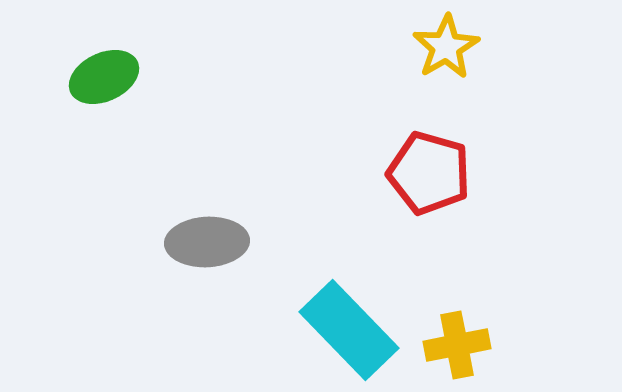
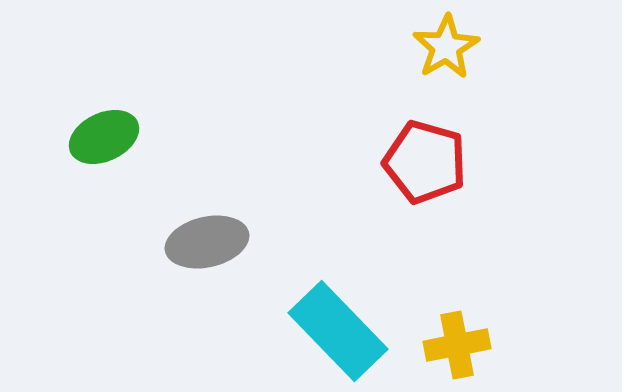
green ellipse: moved 60 px down
red pentagon: moved 4 px left, 11 px up
gray ellipse: rotated 10 degrees counterclockwise
cyan rectangle: moved 11 px left, 1 px down
